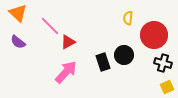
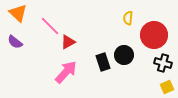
purple semicircle: moved 3 px left
